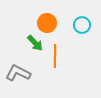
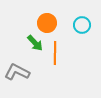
orange line: moved 3 px up
gray L-shape: moved 1 px left, 1 px up
